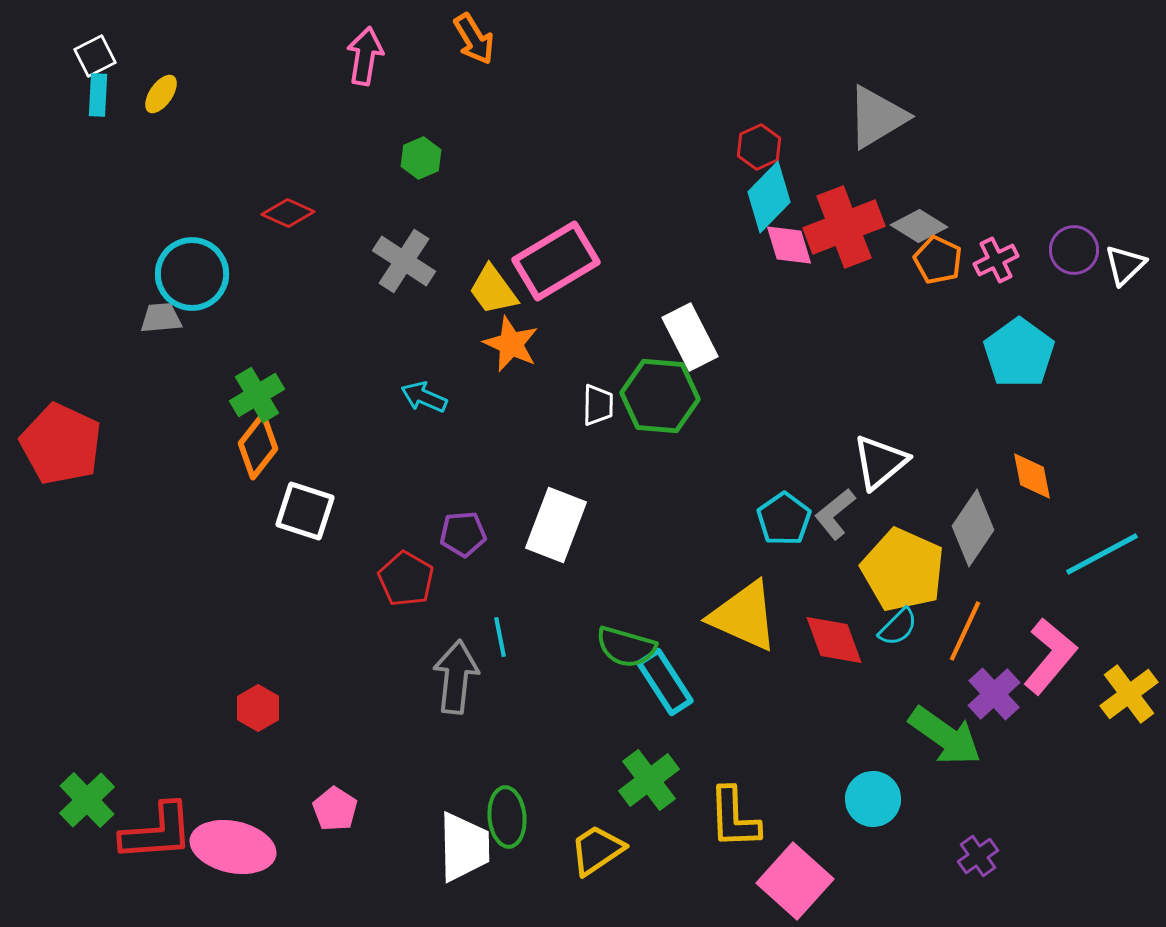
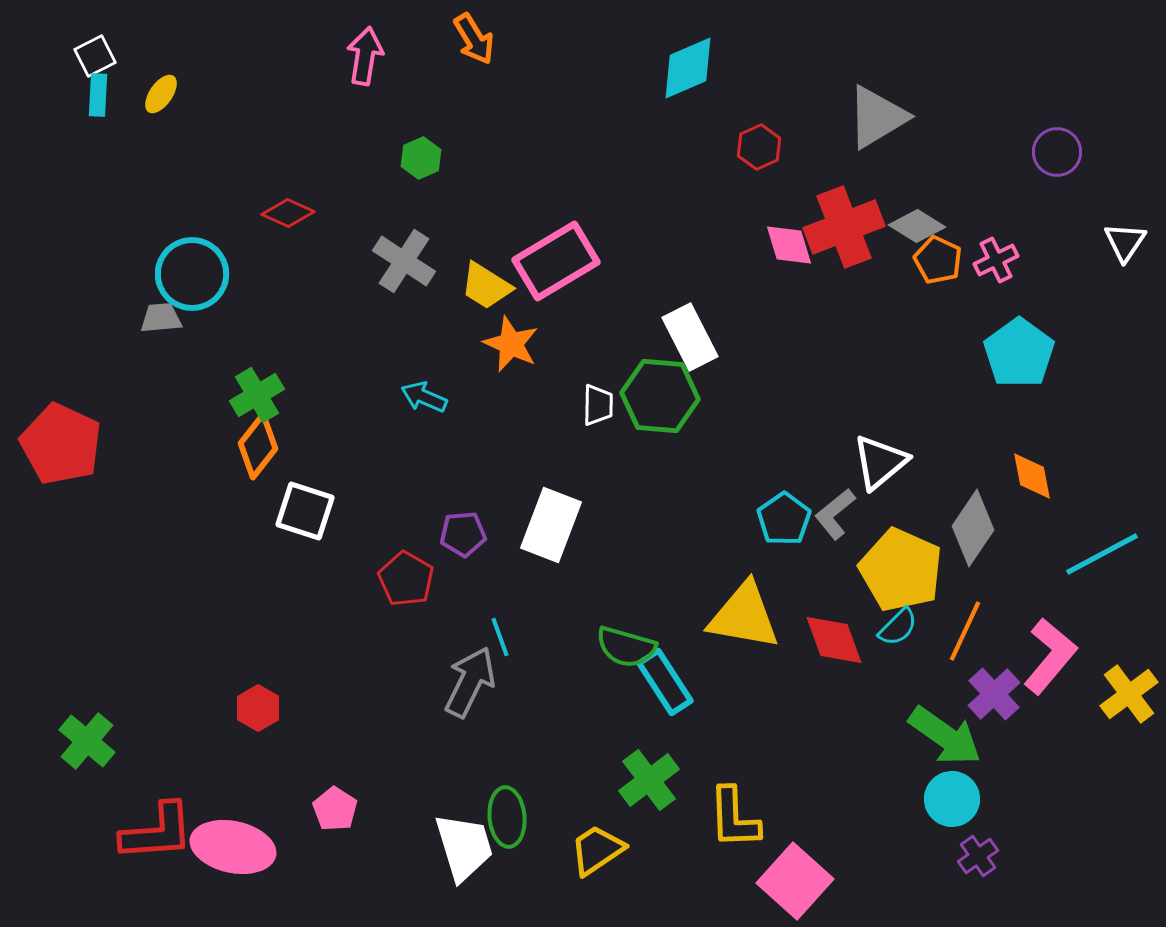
cyan diamond at (769, 197): moved 81 px left, 129 px up; rotated 22 degrees clockwise
gray diamond at (919, 226): moved 2 px left
purple circle at (1074, 250): moved 17 px left, 98 px up
white triangle at (1125, 265): moved 23 px up; rotated 12 degrees counterclockwise
yellow trapezoid at (493, 290): moved 7 px left, 4 px up; rotated 22 degrees counterclockwise
white rectangle at (556, 525): moved 5 px left
yellow pentagon at (903, 570): moved 2 px left
yellow triangle at (744, 616): rotated 14 degrees counterclockwise
cyan line at (500, 637): rotated 9 degrees counterclockwise
gray arrow at (456, 677): moved 14 px right, 5 px down; rotated 20 degrees clockwise
cyan circle at (873, 799): moved 79 px right
green cross at (87, 800): moved 59 px up; rotated 6 degrees counterclockwise
white trapezoid at (464, 847): rotated 16 degrees counterclockwise
